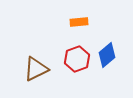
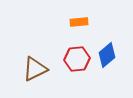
red hexagon: rotated 15 degrees clockwise
brown triangle: moved 1 px left
